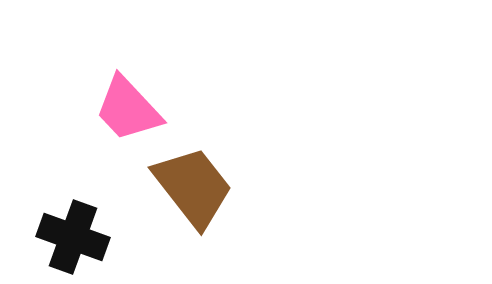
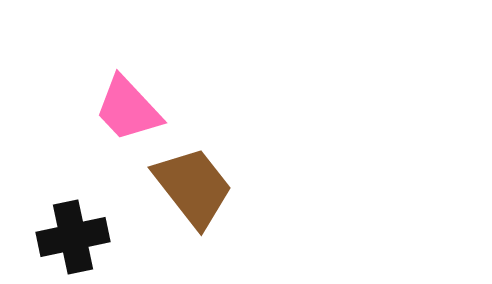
black cross: rotated 32 degrees counterclockwise
